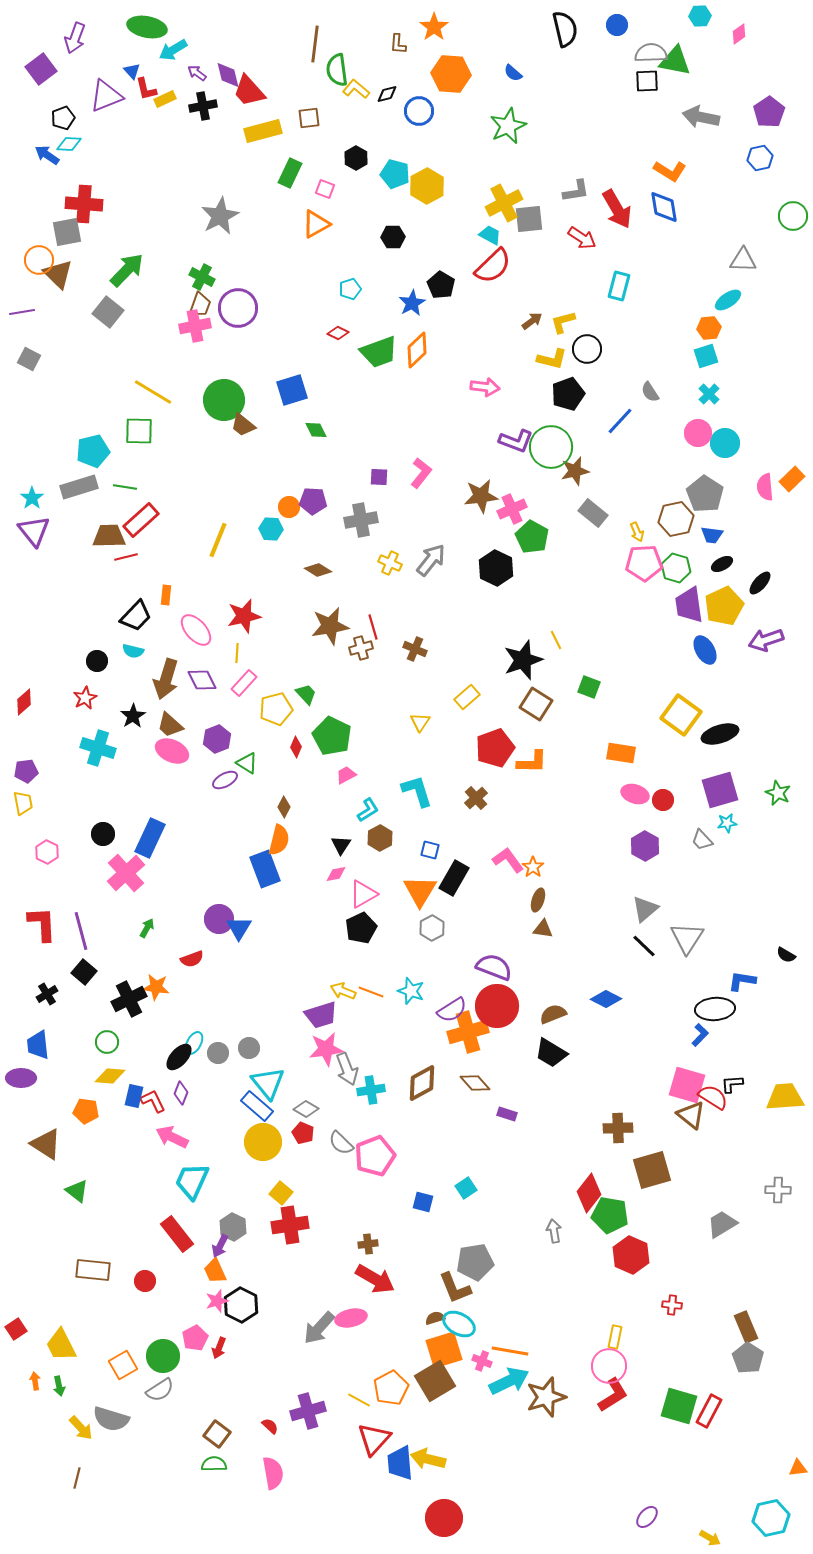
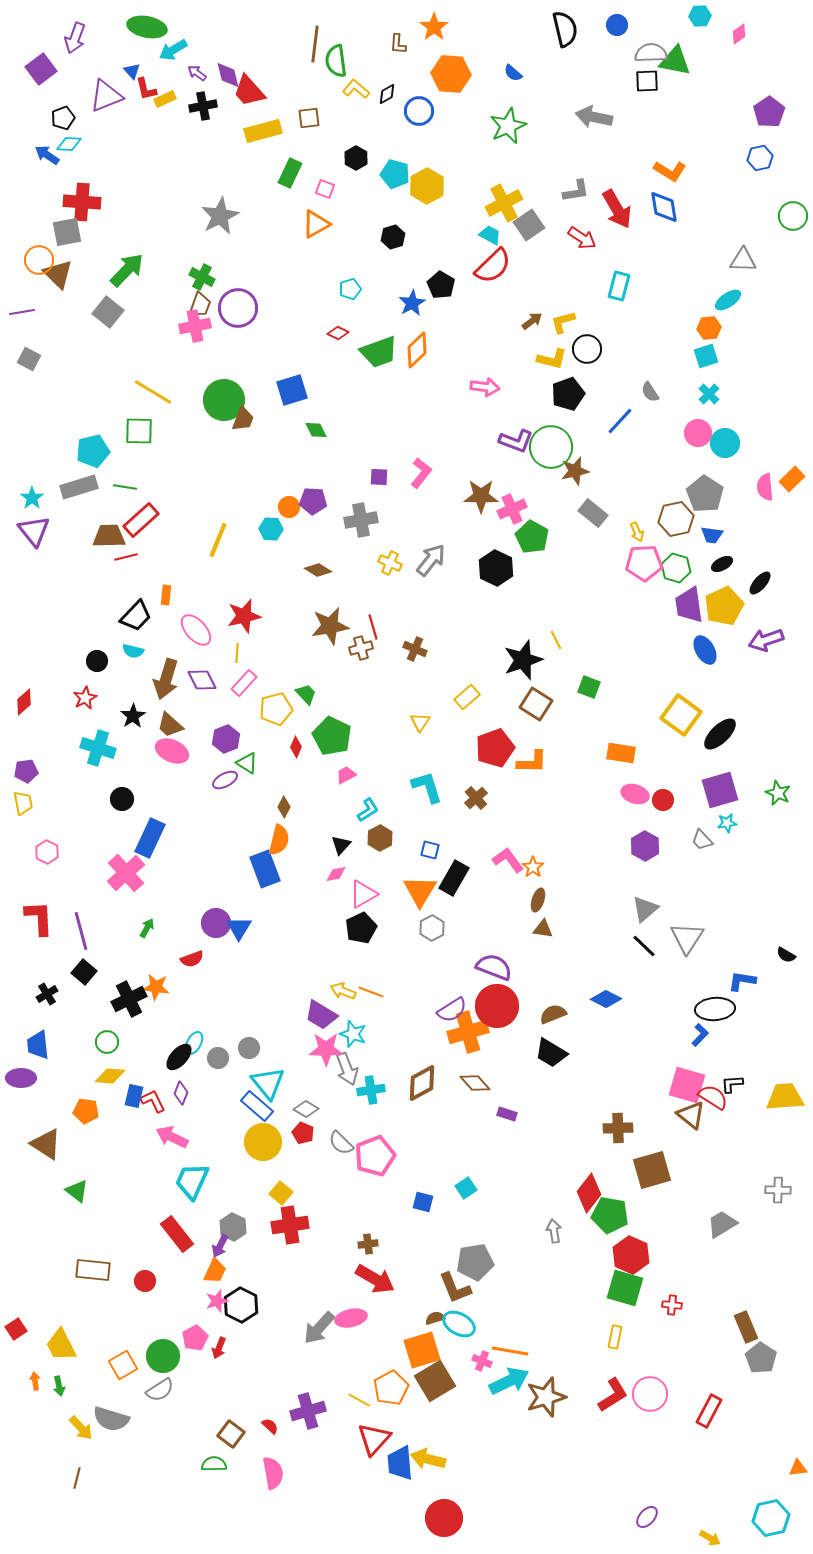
green semicircle at (337, 70): moved 1 px left, 9 px up
black diamond at (387, 94): rotated 15 degrees counterclockwise
gray arrow at (701, 117): moved 107 px left
red cross at (84, 204): moved 2 px left, 2 px up
gray square at (529, 219): moved 6 px down; rotated 28 degrees counterclockwise
black hexagon at (393, 237): rotated 15 degrees counterclockwise
brown trapezoid at (243, 425): moved 6 px up; rotated 108 degrees counterclockwise
brown star at (481, 496): rotated 8 degrees clockwise
black ellipse at (720, 734): rotated 27 degrees counterclockwise
purple hexagon at (217, 739): moved 9 px right
cyan L-shape at (417, 791): moved 10 px right, 4 px up
black circle at (103, 834): moved 19 px right, 35 px up
black triangle at (341, 845): rotated 10 degrees clockwise
purple circle at (219, 919): moved 3 px left, 4 px down
red L-shape at (42, 924): moved 3 px left, 6 px up
cyan star at (411, 991): moved 58 px left, 43 px down
purple trapezoid at (321, 1015): rotated 48 degrees clockwise
pink star at (326, 1049): rotated 8 degrees clockwise
gray circle at (218, 1053): moved 5 px down
orange trapezoid at (215, 1271): rotated 132 degrees counterclockwise
orange square at (444, 1350): moved 22 px left
gray pentagon at (748, 1358): moved 13 px right
pink circle at (609, 1366): moved 41 px right, 28 px down
green square at (679, 1406): moved 54 px left, 118 px up
brown square at (217, 1434): moved 14 px right
